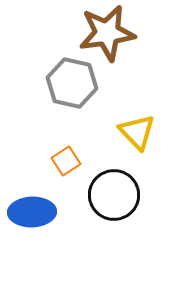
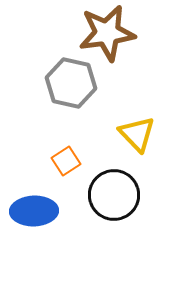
gray hexagon: moved 1 px left
yellow triangle: moved 2 px down
blue ellipse: moved 2 px right, 1 px up
